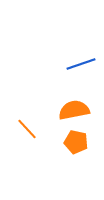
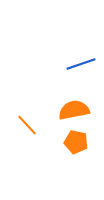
orange line: moved 4 px up
